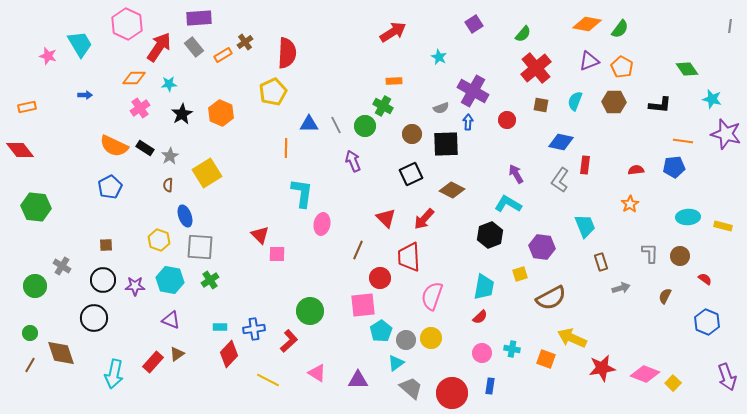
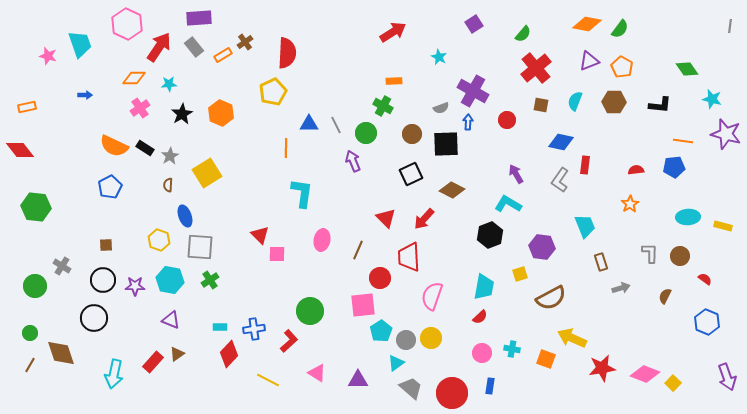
cyan trapezoid at (80, 44): rotated 12 degrees clockwise
green circle at (365, 126): moved 1 px right, 7 px down
pink ellipse at (322, 224): moved 16 px down
